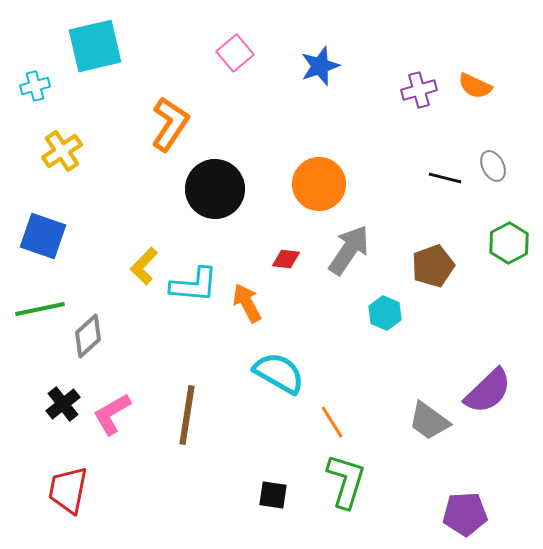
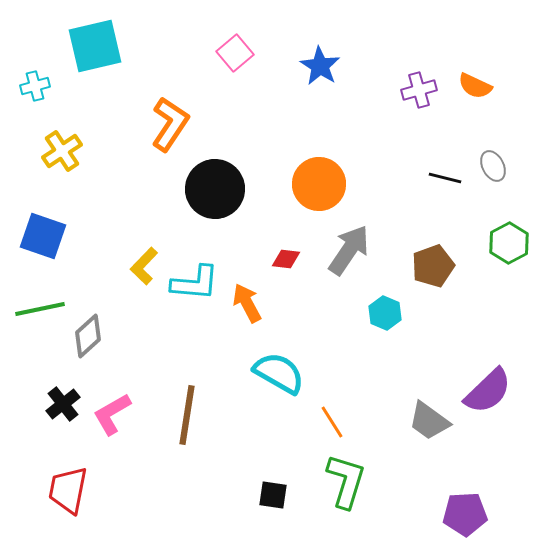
blue star: rotated 21 degrees counterclockwise
cyan L-shape: moved 1 px right, 2 px up
